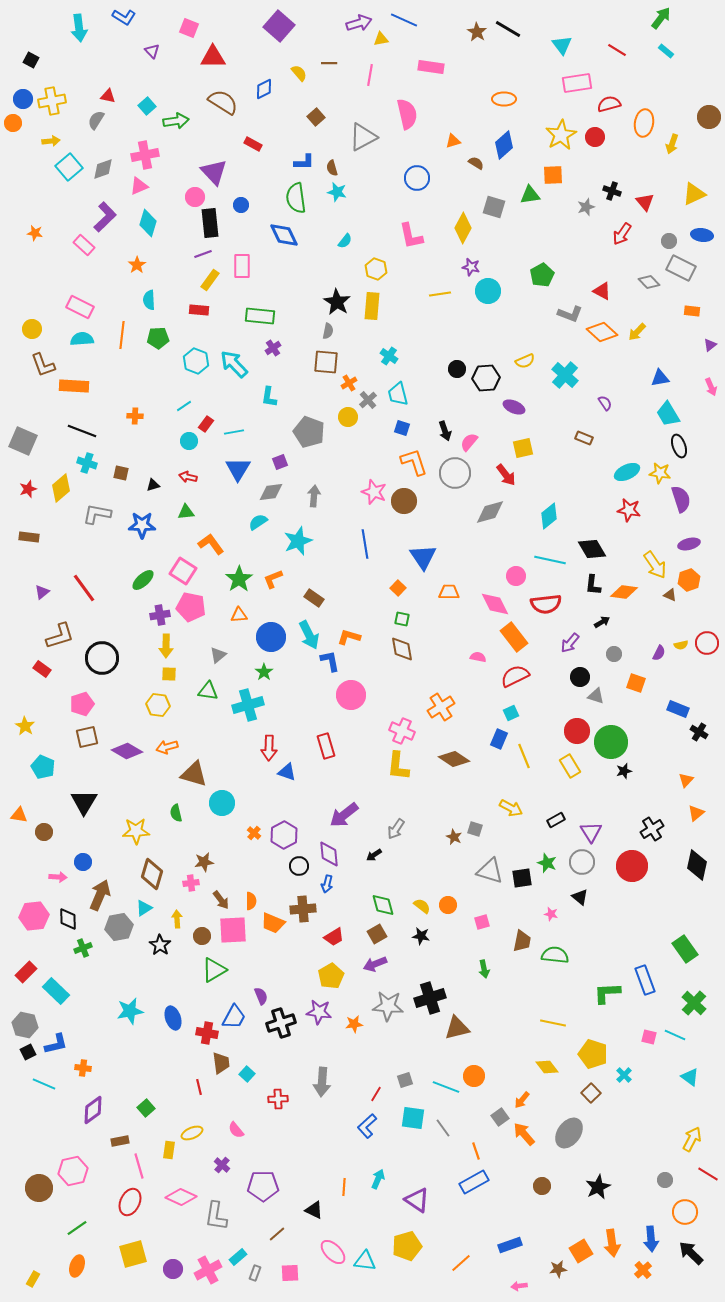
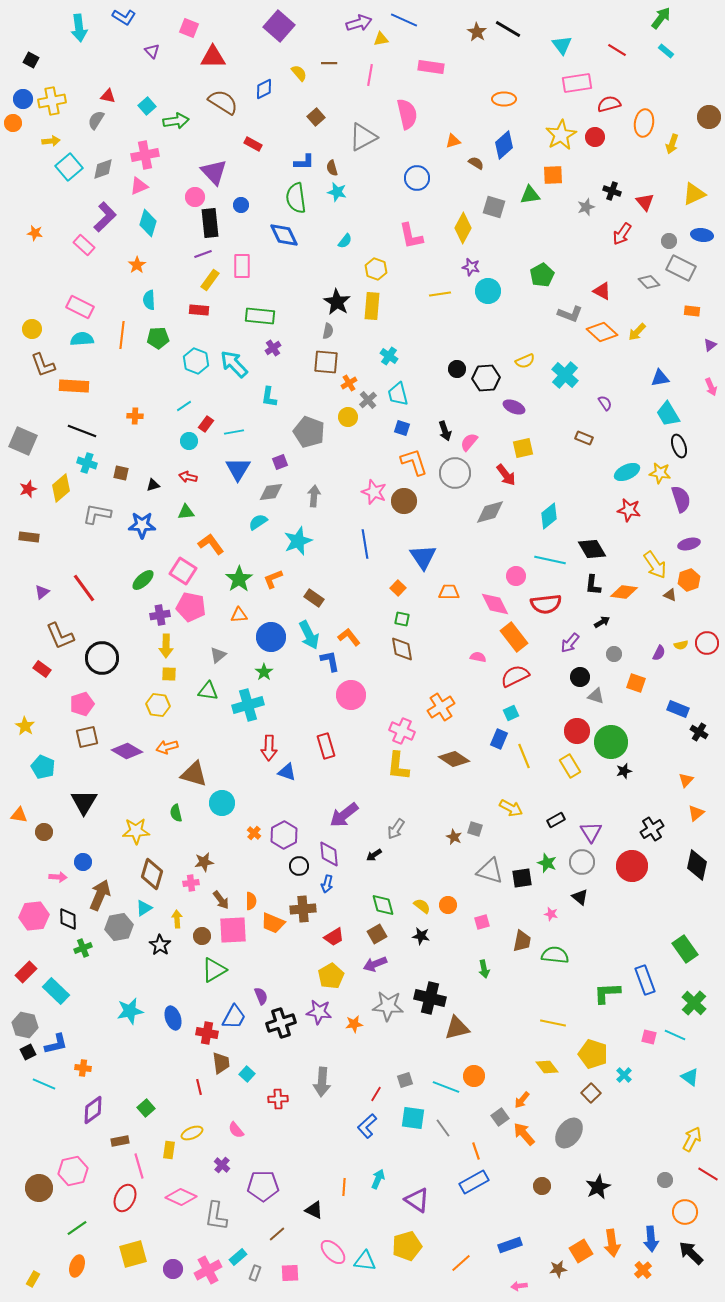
brown L-shape at (60, 636): rotated 84 degrees clockwise
orange L-shape at (349, 637): rotated 35 degrees clockwise
black cross at (430, 998): rotated 32 degrees clockwise
red ellipse at (130, 1202): moved 5 px left, 4 px up
